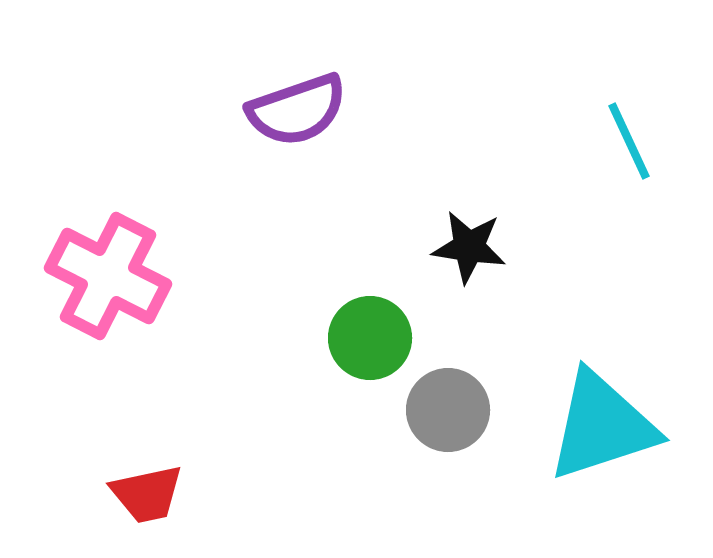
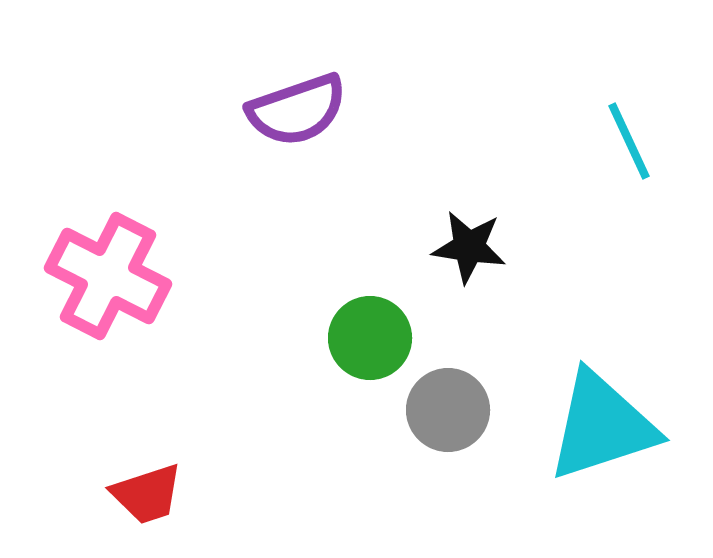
red trapezoid: rotated 6 degrees counterclockwise
